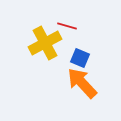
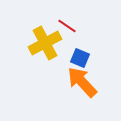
red line: rotated 18 degrees clockwise
orange arrow: moved 1 px up
